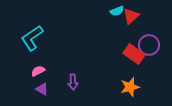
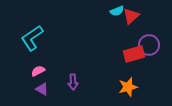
red rectangle: rotated 50 degrees counterclockwise
orange star: moved 2 px left
